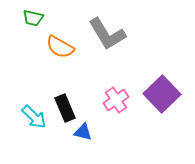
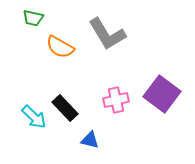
purple square: rotated 9 degrees counterclockwise
pink cross: rotated 20 degrees clockwise
black rectangle: rotated 20 degrees counterclockwise
blue triangle: moved 7 px right, 8 px down
